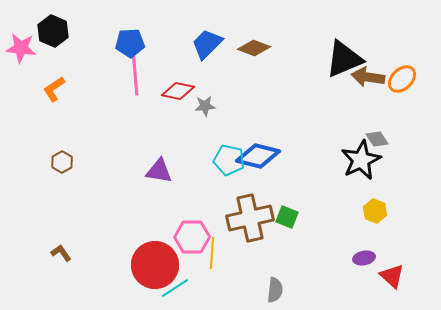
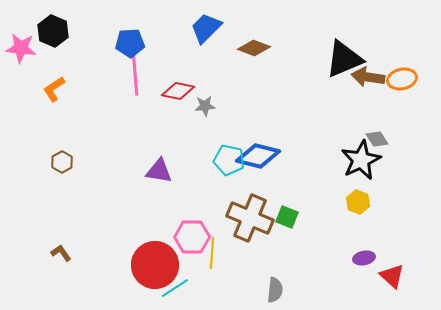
blue trapezoid: moved 1 px left, 16 px up
orange ellipse: rotated 32 degrees clockwise
yellow hexagon: moved 17 px left, 9 px up
brown cross: rotated 36 degrees clockwise
